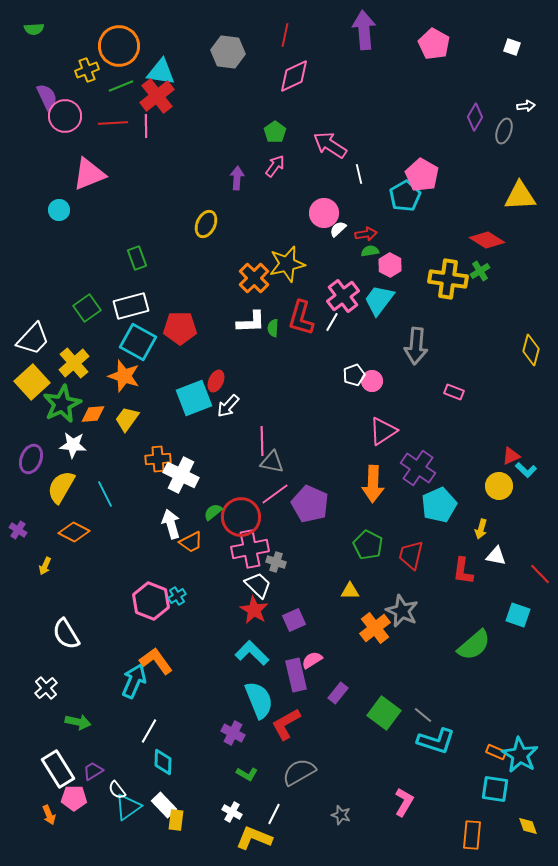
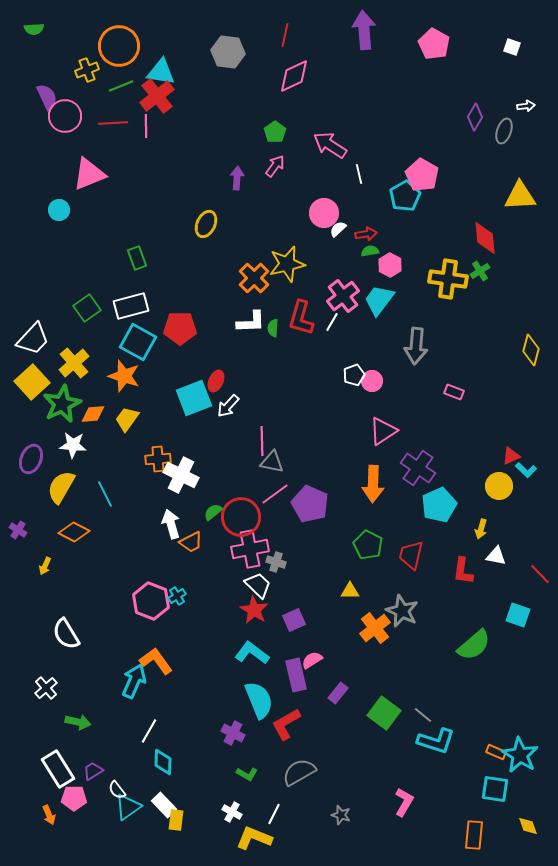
red diamond at (487, 240): moved 2 px left, 2 px up; rotated 52 degrees clockwise
cyan L-shape at (252, 653): rotated 8 degrees counterclockwise
orange rectangle at (472, 835): moved 2 px right
